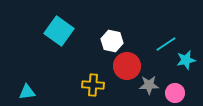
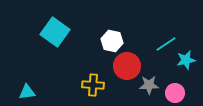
cyan square: moved 4 px left, 1 px down
